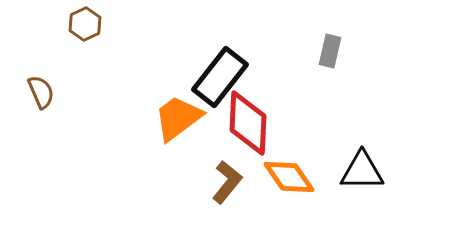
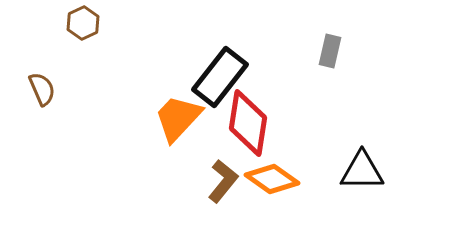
brown hexagon: moved 2 px left, 1 px up
brown semicircle: moved 1 px right, 3 px up
orange trapezoid: rotated 10 degrees counterclockwise
red diamond: rotated 6 degrees clockwise
orange diamond: moved 17 px left, 2 px down; rotated 20 degrees counterclockwise
brown L-shape: moved 4 px left, 1 px up
